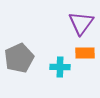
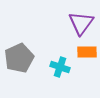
orange rectangle: moved 2 px right, 1 px up
cyan cross: rotated 18 degrees clockwise
